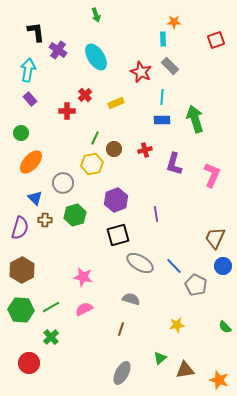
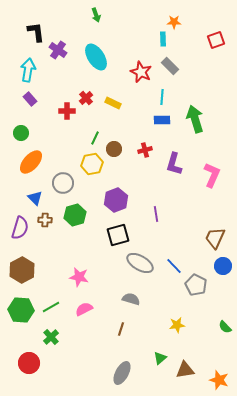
red cross at (85, 95): moved 1 px right, 3 px down
yellow rectangle at (116, 103): moved 3 px left; rotated 49 degrees clockwise
pink star at (83, 277): moved 4 px left
